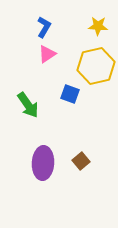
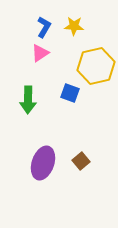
yellow star: moved 24 px left
pink triangle: moved 7 px left, 1 px up
blue square: moved 1 px up
green arrow: moved 5 px up; rotated 36 degrees clockwise
purple ellipse: rotated 16 degrees clockwise
